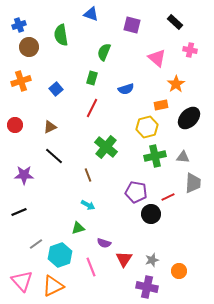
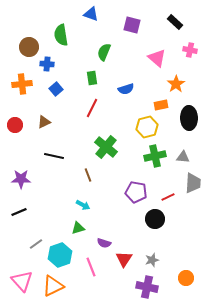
blue cross at (19, 25): moved 28 px right, 39 px down; rotated 24 degrees clockwise
green rectangle at (92, 78): rotated 24 degrees counterclockwise
orange cross at (21, 81): moved 1 px right, 3 px down; rotated 12 degrees clockwise
black ellipse at (189, 118): rotated 45 degrees counterclockwise
brown triangle at (50, 127): moved 6 px left, 5 px up
black line at (54, 156): rotated 30 degrees counterclockwise
purple star at (24, 175): moved 3 px left, 4 px down
cyan arrow at (88, 205): moved 5 px left
black circle at (151, 214): moved 4 px right, 5 px down
orange circle at (179, 271): moved 7 px right, 7 px down
